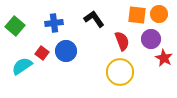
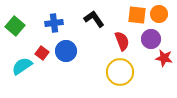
red star: rotated 18 degrees counterclockwise
